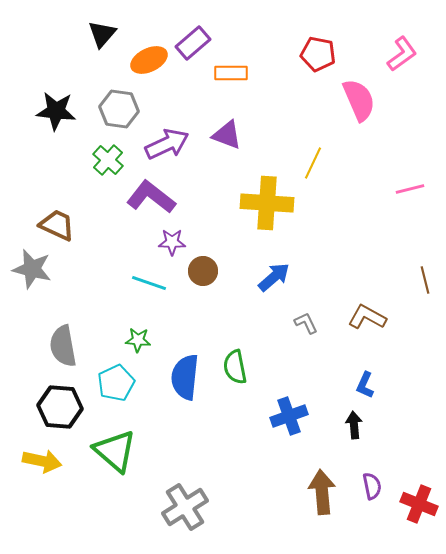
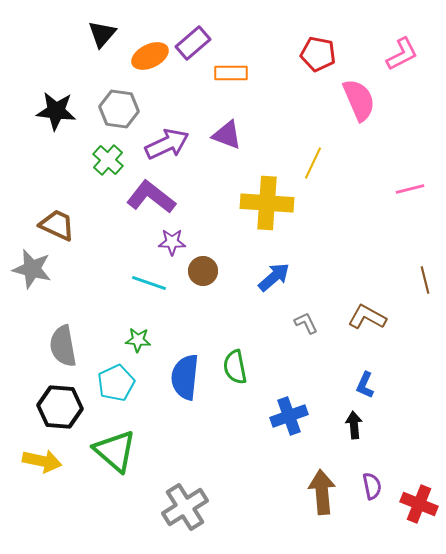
pink L-shape: rotated 9 degrees clockwise
orange ellipse: moved 1 px right, 4 px up
